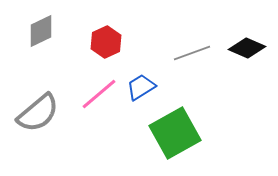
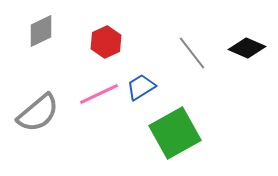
gray line: rotated 72 degrees clockwise
pink line: rotated 15 degrees clockwise
